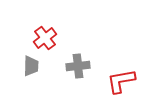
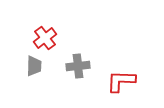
gray trapezoid: moved 3 px right
red L-shape: rotated 12 degrees clockwise
